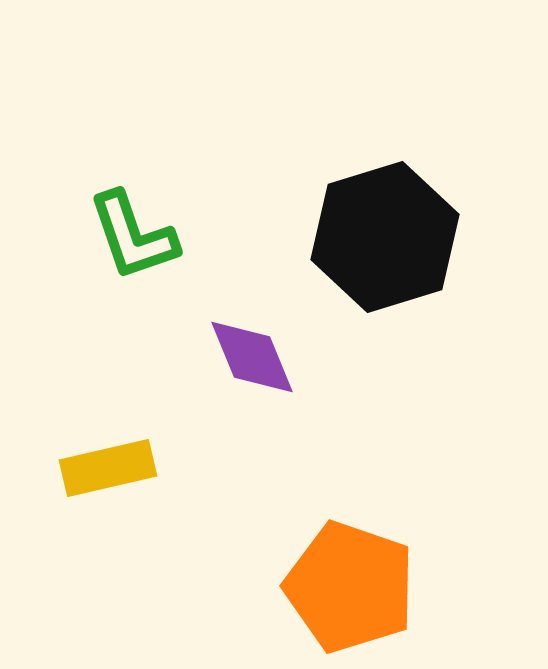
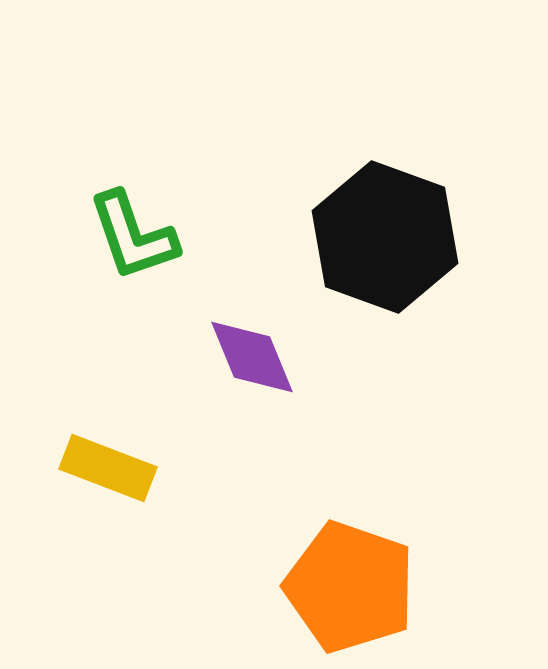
black hexagon: rotated 23 degrees counterclockwise
yellow rectangle: rotated 34 degrees clockwise
